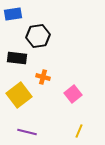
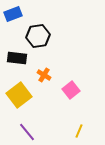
blue rectangle: rotated 12 degrees counterclockwise
orange cross: moved 1 px right, 2 px up; rotated 16 degrees clockwise
pink square: moved 2 px left, 4 px up
purple line: rotated 36 degrees clockwise
